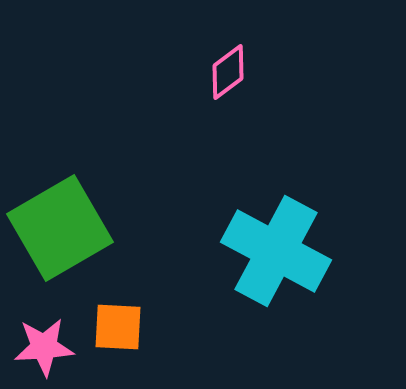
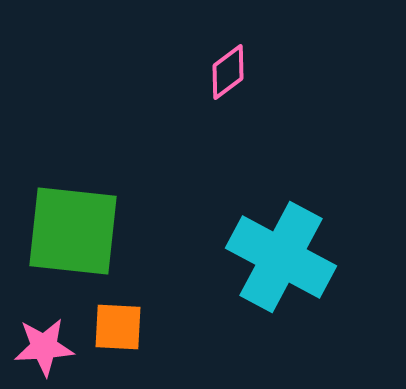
green square: moved 13 px right, 3 px down; rotated 36 degrees clockwise
cyan cross: moved 5 px right, 6 px down
